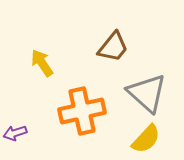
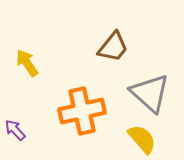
yellow arrow: moved 15 px left
gray triangle: moved 3 px right
purple arrow: moved 3 px up; rotated 65 degrees clockwise
yellow semicircle: moved 4 px left; rotated 84 degrees counterclockwise
